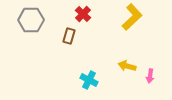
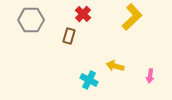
yellow arrow: moved 12 px left
